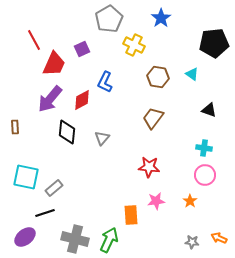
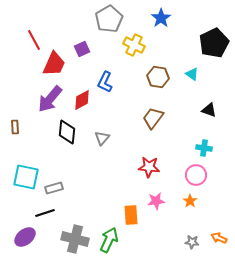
black pentagon: rotated 20 degrees counterclockwise
pink circle: moved 9 px left
gray rectangle: rotated 24 degrees clockwise
